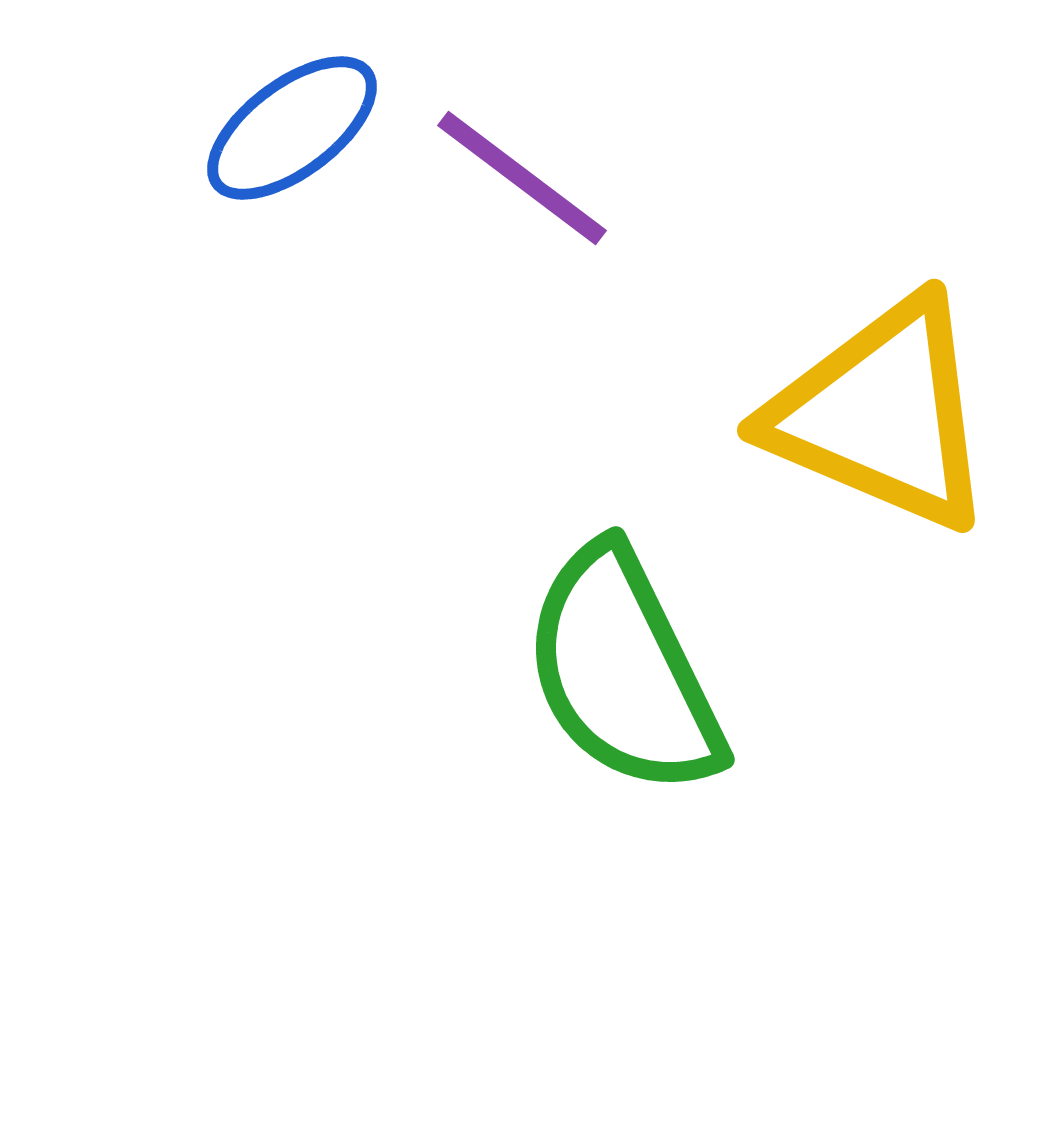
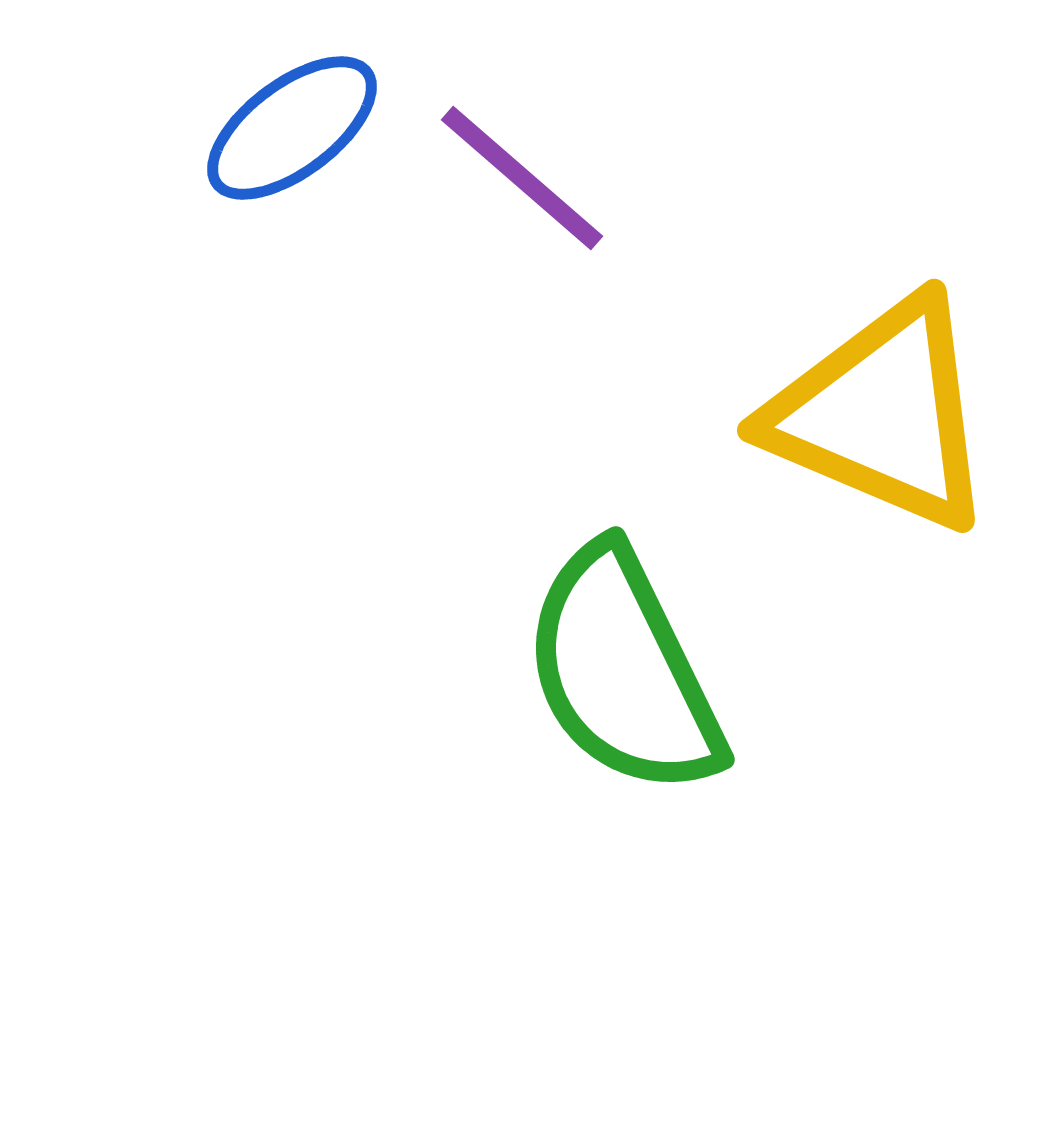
purple line: rotated 4 degrees clockwise
